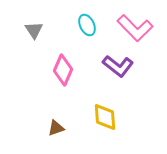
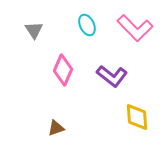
purple L-shape: moved 6 px left, 10 px down
yellow diamond: moved 32 px right
